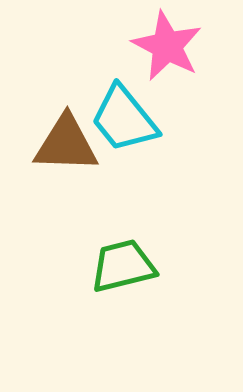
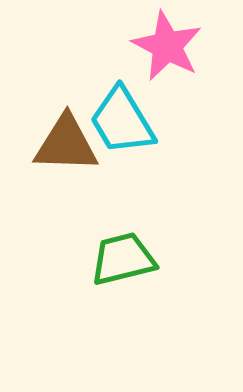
cyan trapezoid: moved 2 px left, 2 px down; rotated 8 degrees clockwise
green trapezoid: moved 7 px up
